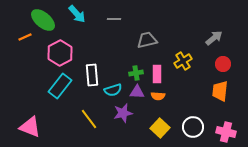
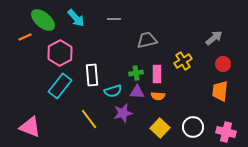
cyan arrow: moved 1 px left, 4 px down
cyan semicircle: moved 1 px down
